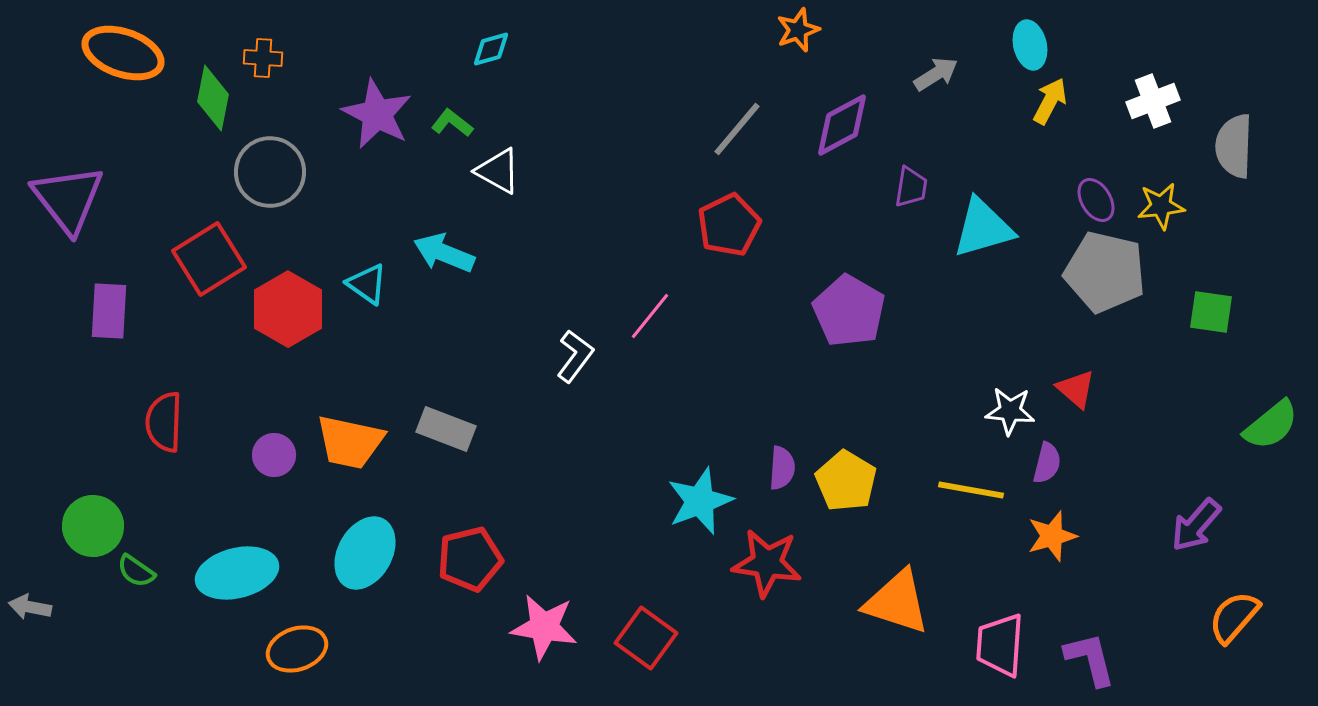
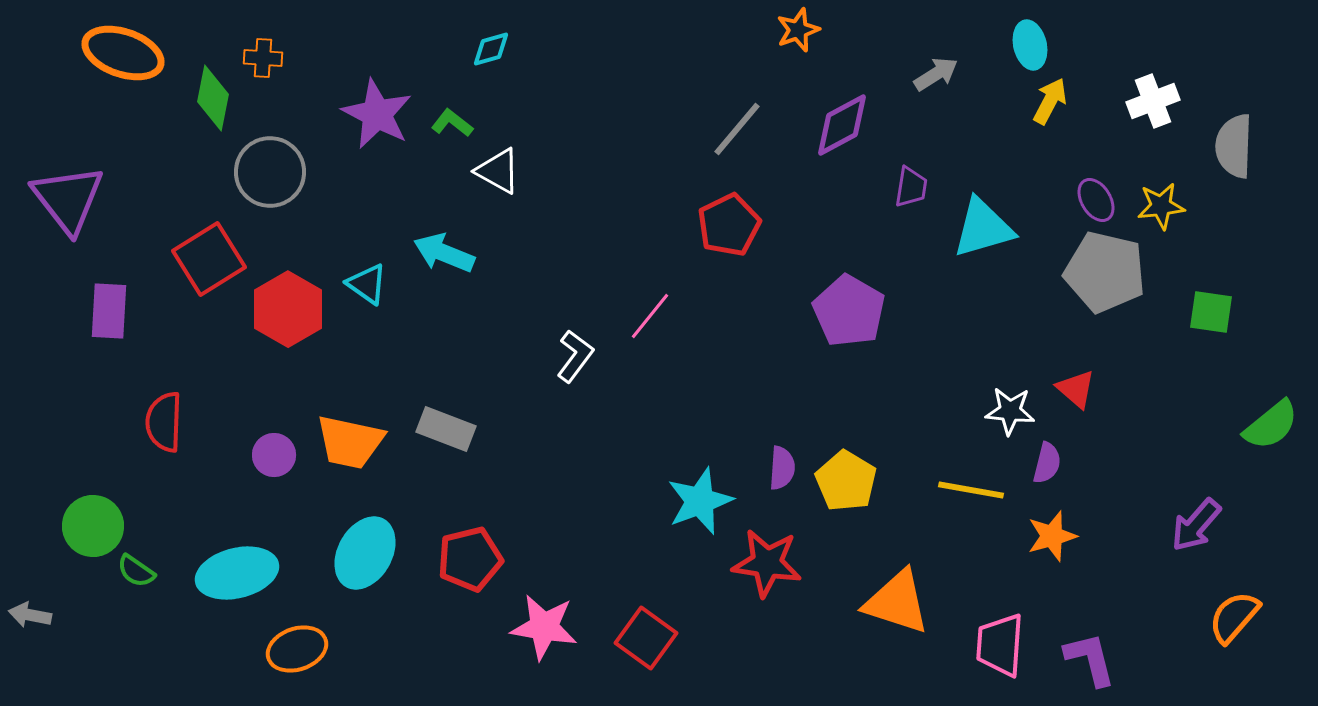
gray arrow at (30, 607): moved 8 px down
